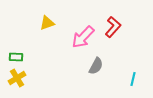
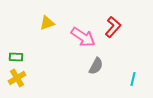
pink arrow: rotated 100 degrees counterclockwise
